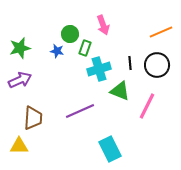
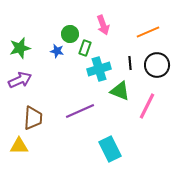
orange line: moved 13 px left
